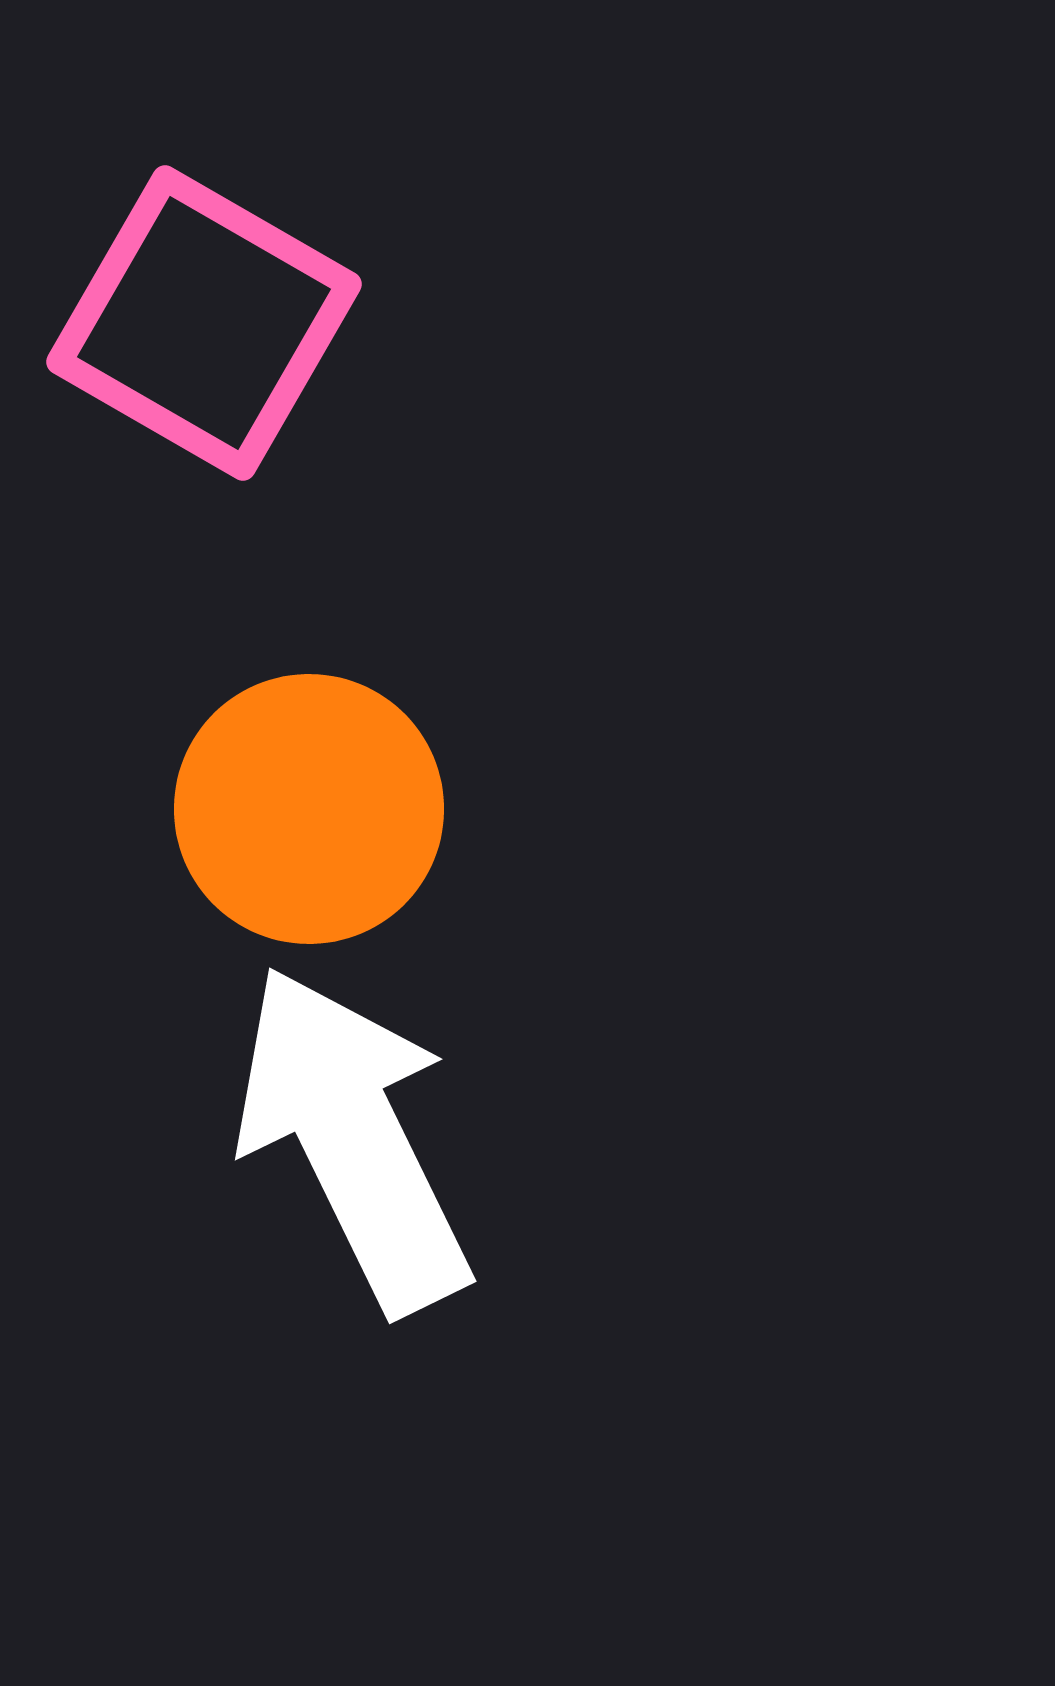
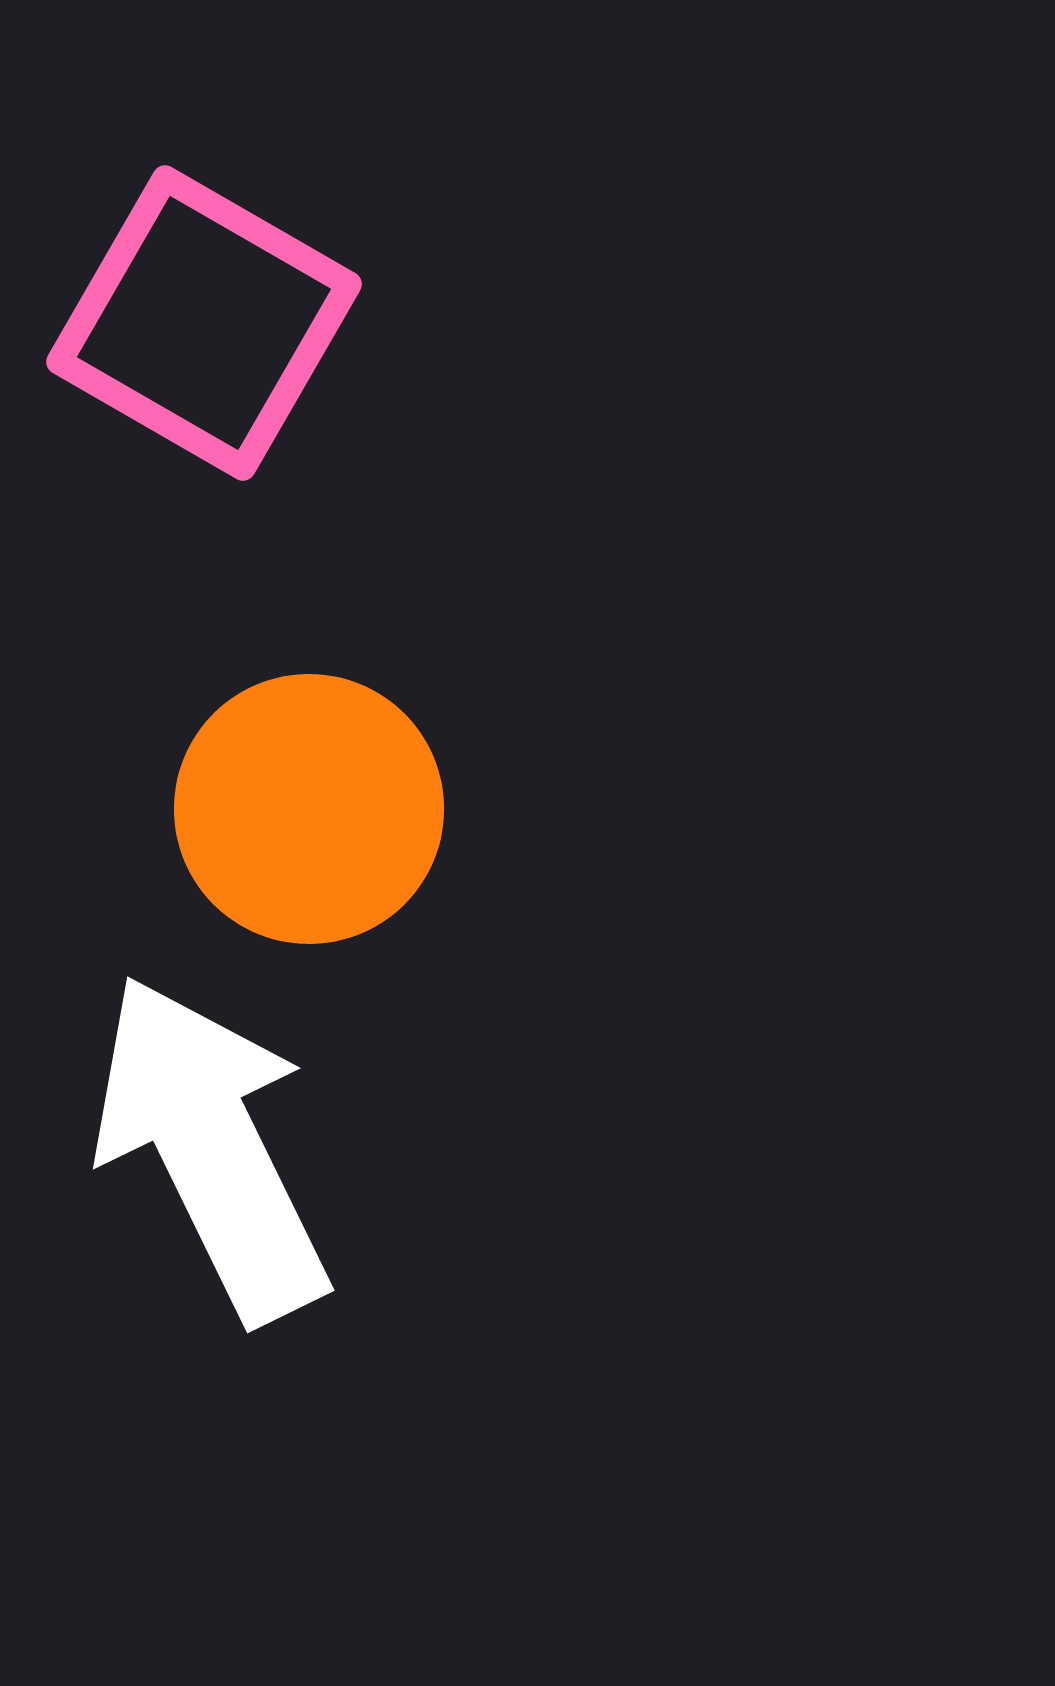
white arrow: moved 142 px left, 9 px down
